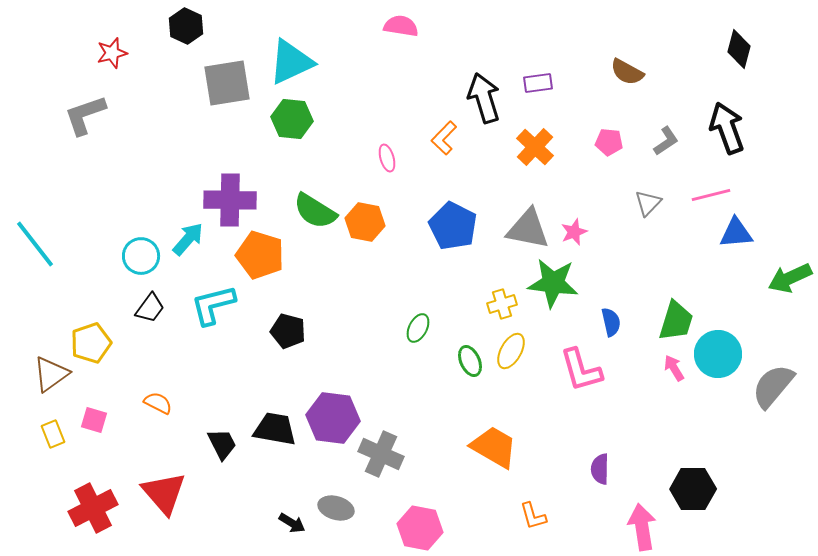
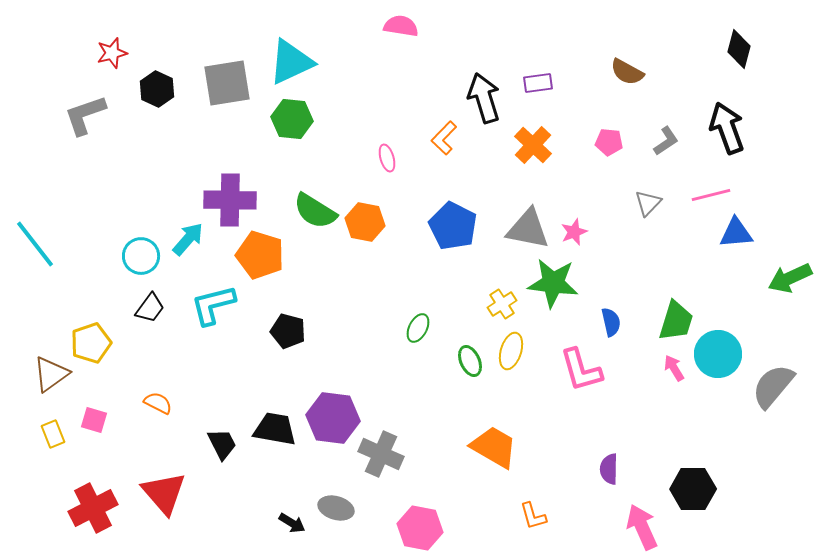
black hexagon at (186, 26): moved 29 px left, 63 px down
orange cross at (535, 147): moved 2 px left, 2 px up
yellow cross at (502, 304): rotated 16 degrees counterclockwise
yellow ellipse at (511, 351): rotated 12 degrees counterclockwise
purple semicircle at (600, 469): moved 9 px right
pink arrow at (642, 527): rotated 15 degrees counterclockwise
